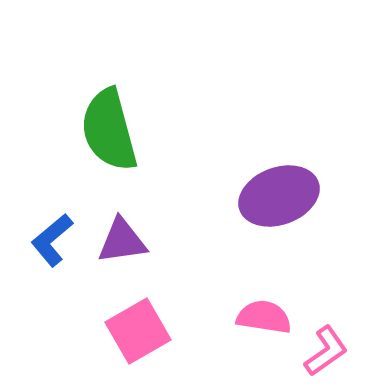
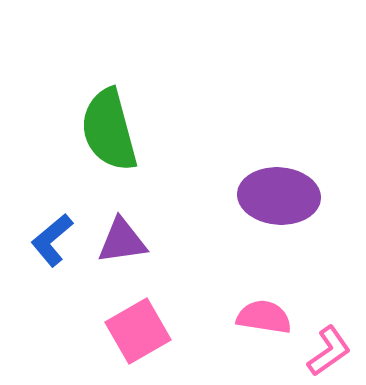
purple ellipse: rotated 24 degrees clockwise
pink L-shape: moved 3 px right
